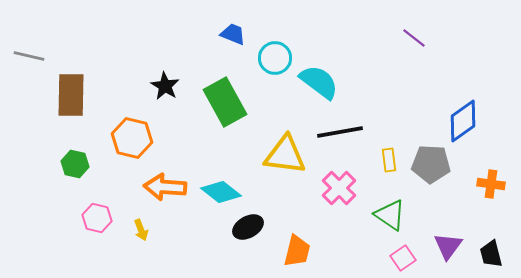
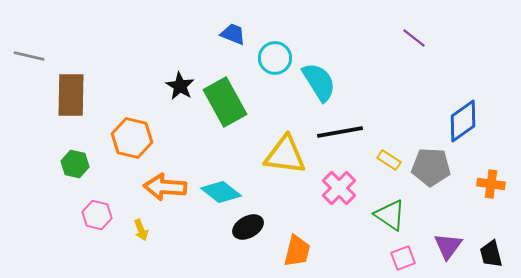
cyan semicircle: rotated 21 degrees clockwise
black star: moved 15 px right
yellow rectangle: rotated 50 degrees counterclockwise
gray pentagon: moved 3 px down
pink hexagon: moved 3 px up
pink square: rotated 15 degrees clockwise
